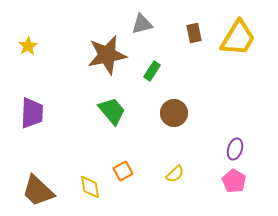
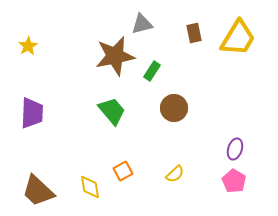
brown star: moved 8 px right, 1 px down
brown circle: moved 5 px up
